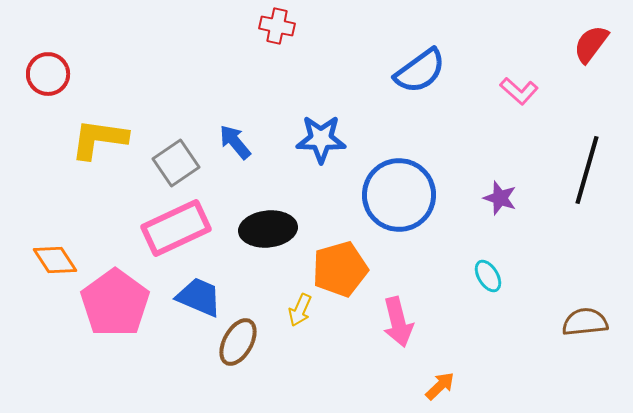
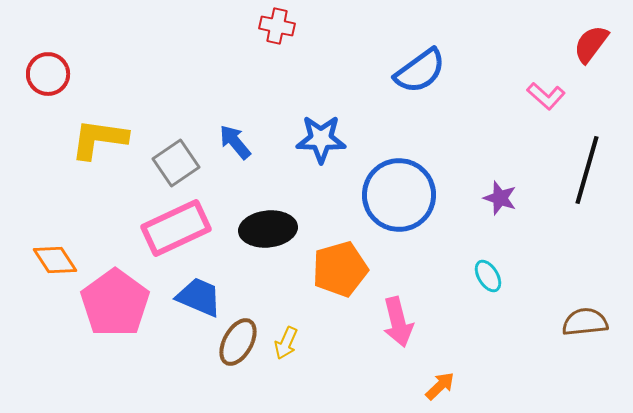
pink L-shape: moved 27 px right, 5 px down
yellow arrow: moved 14 px left, 33 px down
